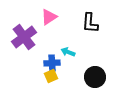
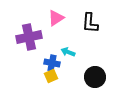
pink triangle: moved 7 px right, 1 px down
purple cross: moved 5 px right; rotated 25 degrees clockwise
blue cross: rotated 14 degrees clockwise
